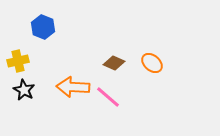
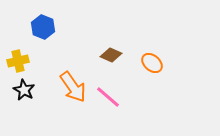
brown diamond: moved 3 px left, 8 px up
orange arrow: rotated 128 degrees counterclockwise
